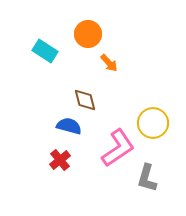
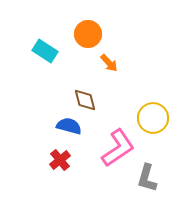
yellow circle: moved 5 px up
